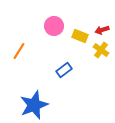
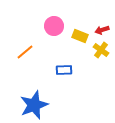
orange line: moved 6 px right, 1 px down; rotated 18 degrees clockwise
blue rectangle: rotated 35 degrees clockwise
